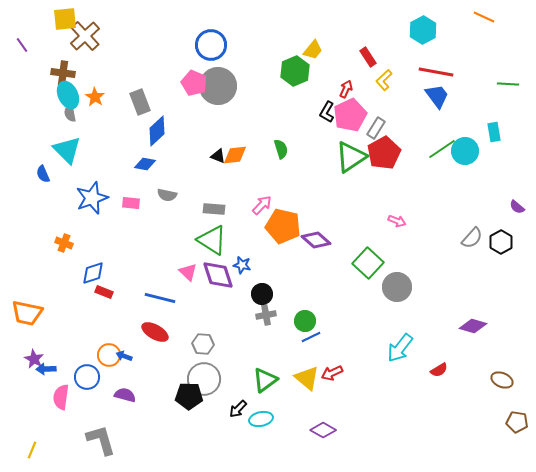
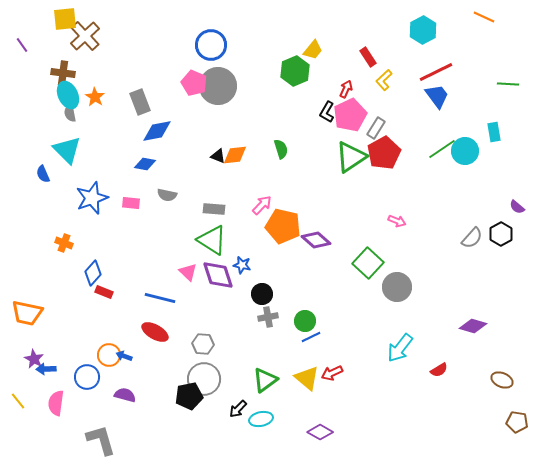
red line at (436, 72): rotated 36 degrees counterclockwise
blue diamond at (157, 131): rotated 32 degrees clockwise
black hexagon at (501, 242): moved 8 px up
blue diamond at (93, 273): rotated 30 degrees counterclockwise
gray cross at (266, 315): moved 2 px right, 2 px down
black pentagon at (189, 396): rotated 12 degrees counterclockwise
pink semicircle at (61, 397): moved 5 px left, 6 px down
purple diamond at (323, 430): moved 3 px left, 2 px down
yellow line at (32, 450): moved 14 px left, 49 px up; rotated 60 degrees counterclockwise
